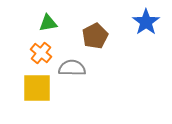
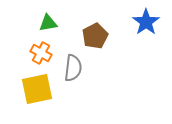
orange cross: rotated 10 degrees counterclockwise
gray semicircle: moved 1 px right; rotated 96 degrees clockwise
yellow square: moved 1 px down; rotated 12 degrees counterclockwise
